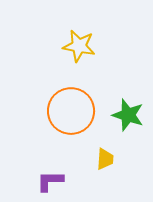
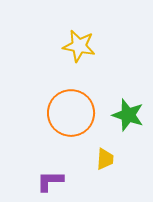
orange circle: moved 2 px down
